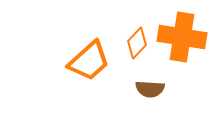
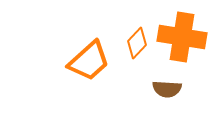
brown semicircle: moved 17 px right
